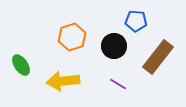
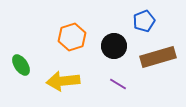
blue pentagon: moved 8 px right; rotated 25 degrees counterclockwise
brown rectangle: rotated 36 degrees clockwise
